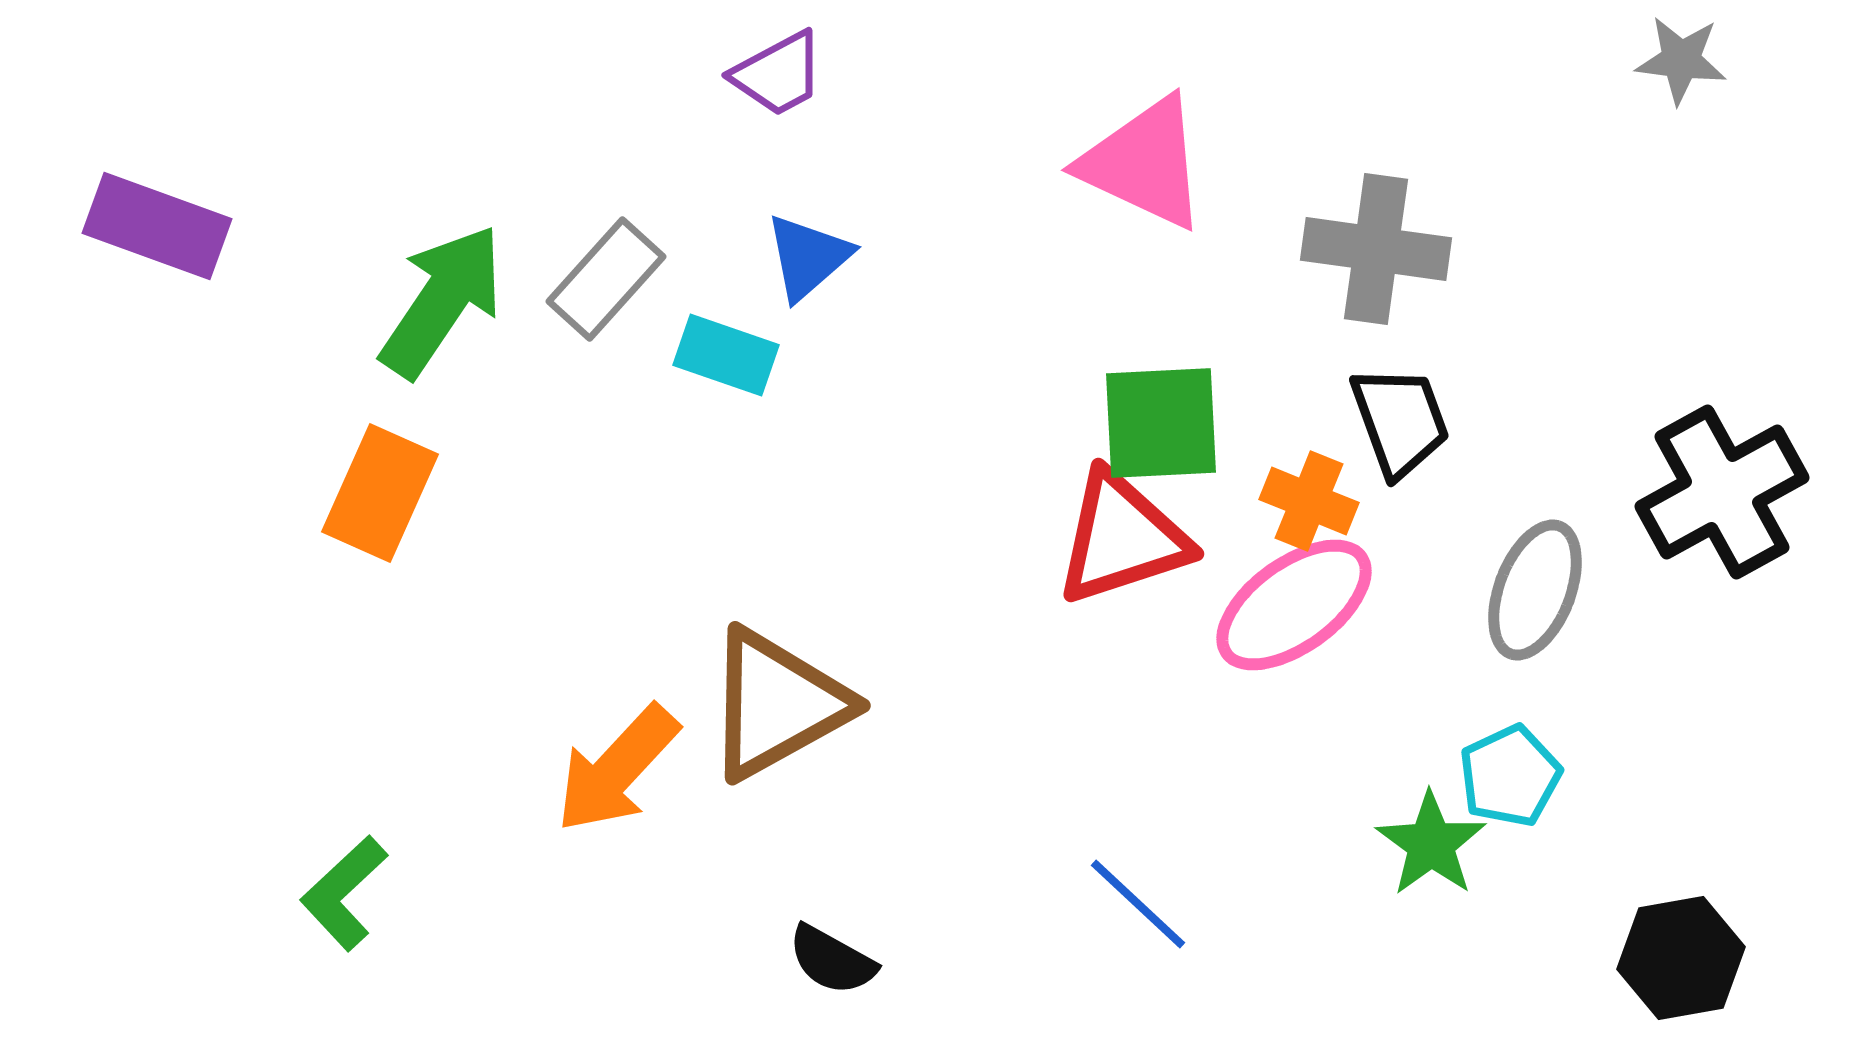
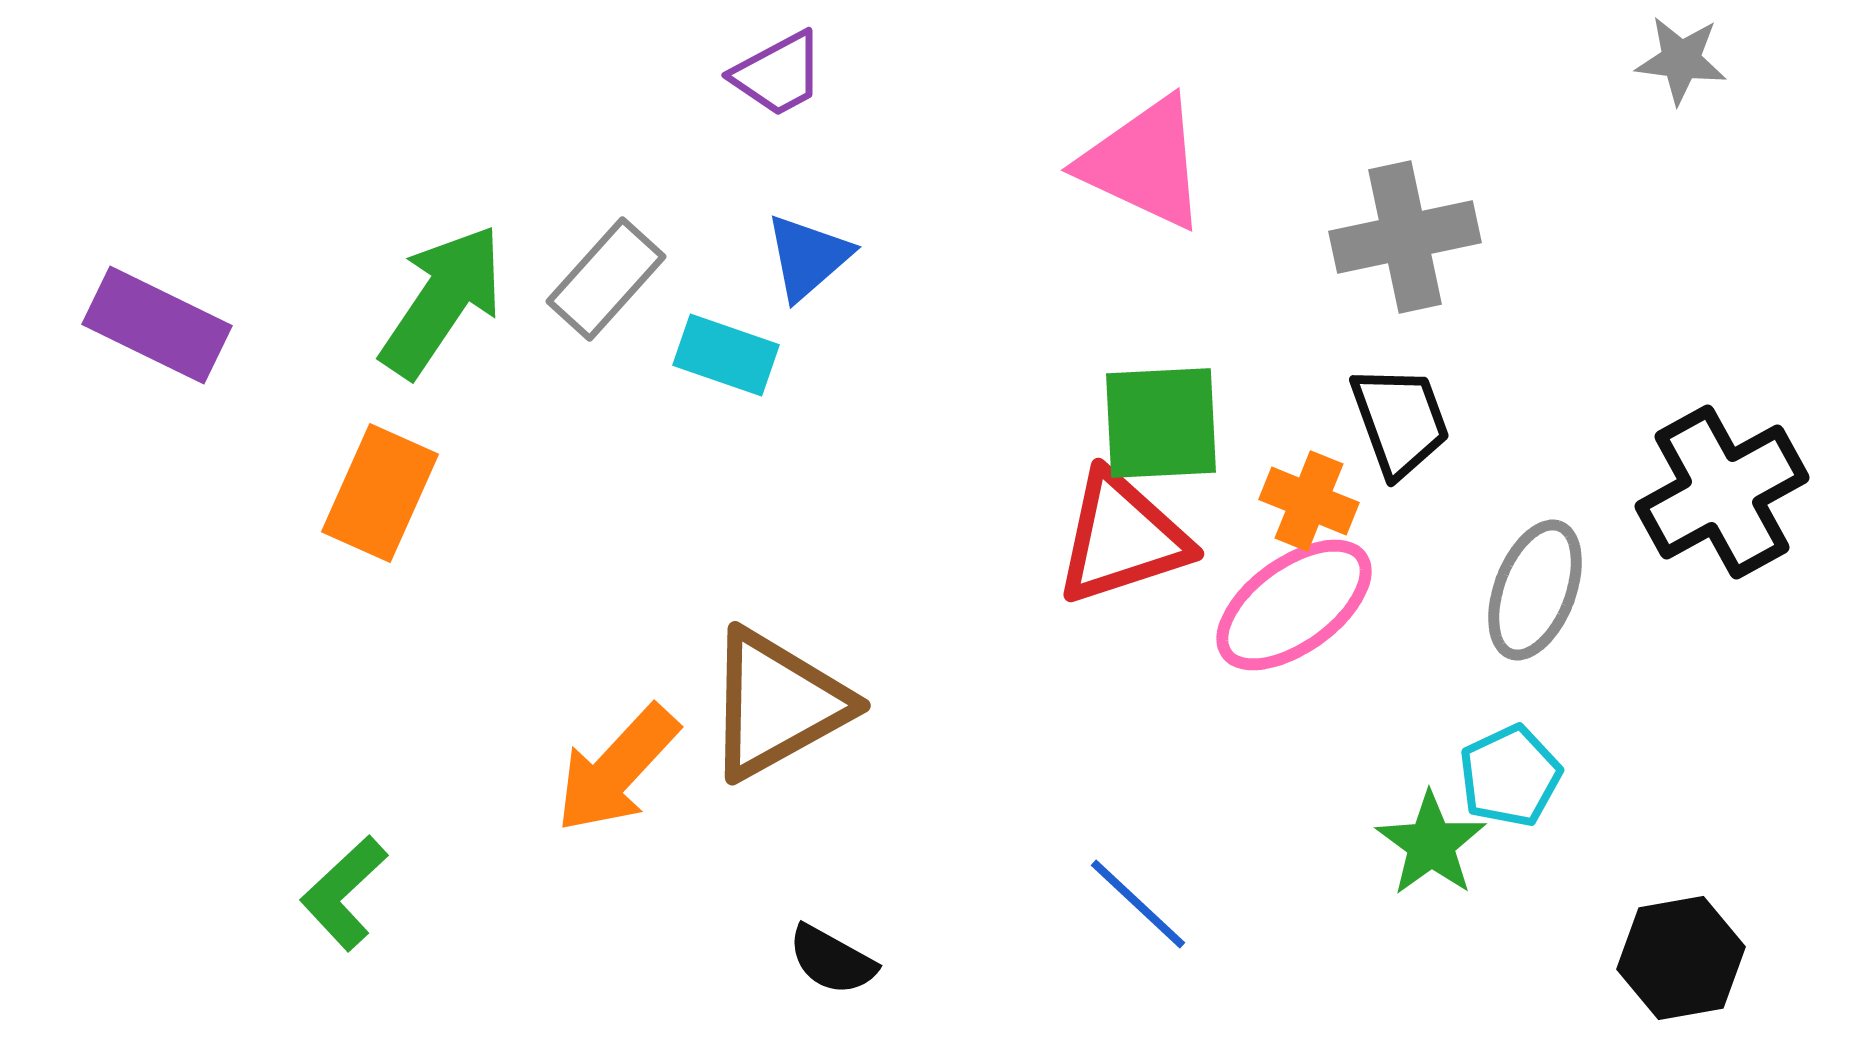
purple rectangle: moved 99 px down; rotated 6 degrees clockwise
gray cross: moved 29 px right, 12 px up; rotated 20 degrees counterclockwise
